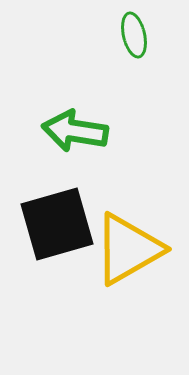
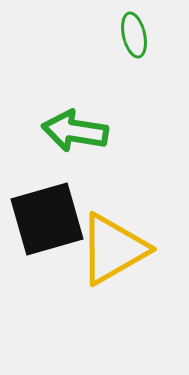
black square: moved 10 px left, 5 px up
yellow triangle: moved 15 px left
